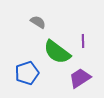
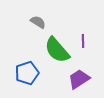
green semicircle: moved 2 px up; rotated 12 degrees clockwise
purple trapezoid: moved 1 px left, 1 px down
